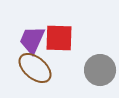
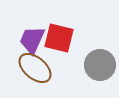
red square: rotated 12 degrees clockwise
gray circle: moved 5 px up
